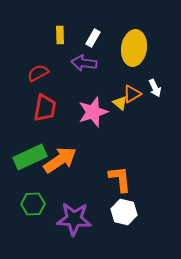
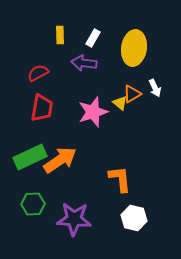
red trapezoid: moved 3 px left
white hexagon: moved 10 px right, 6 px down
